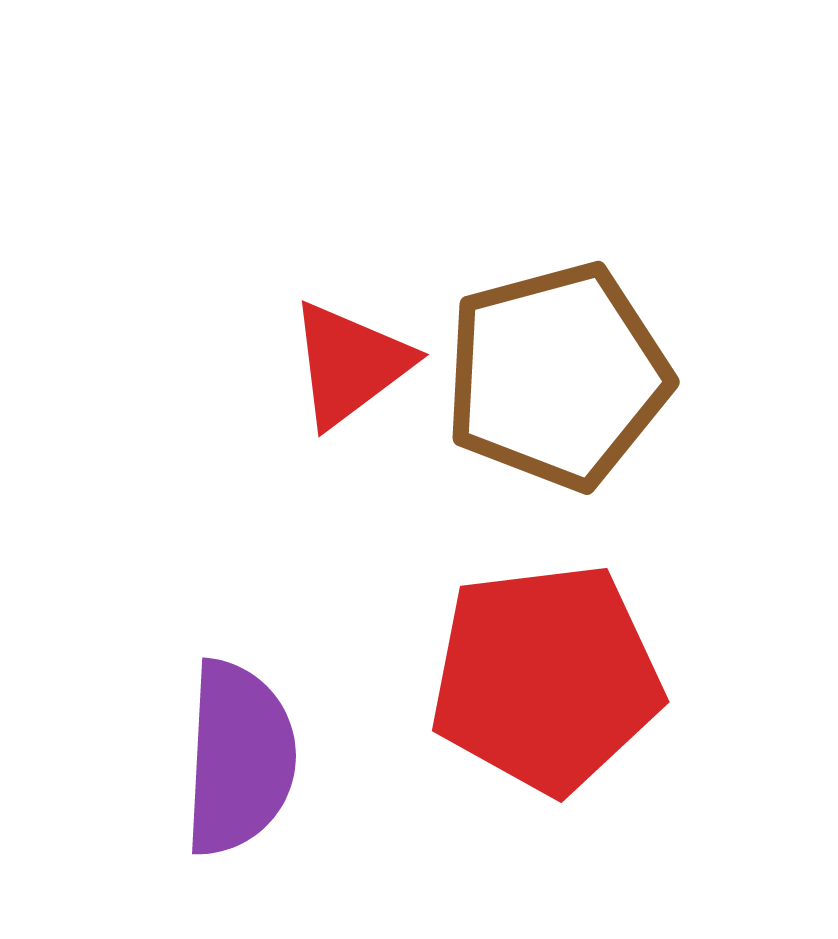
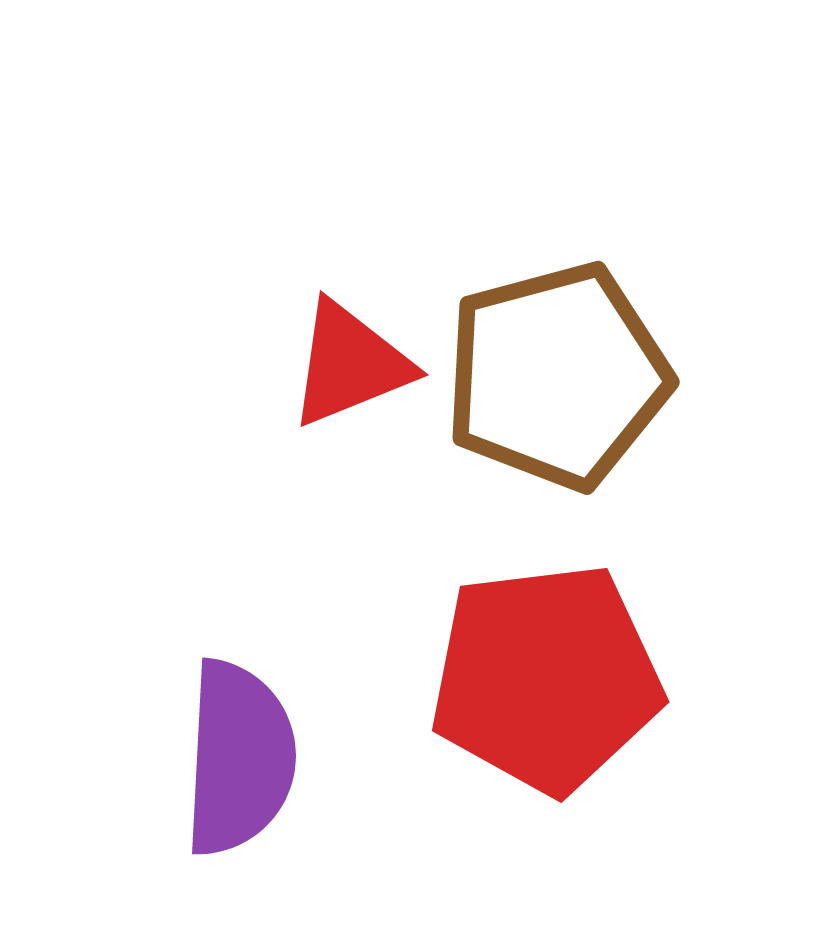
red triangle: rotated 15 degrees clockwise
